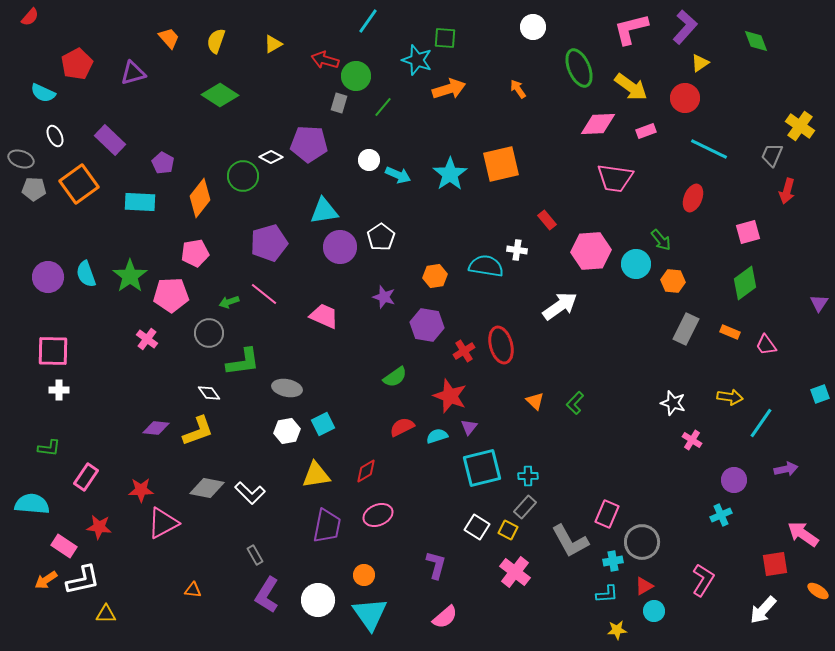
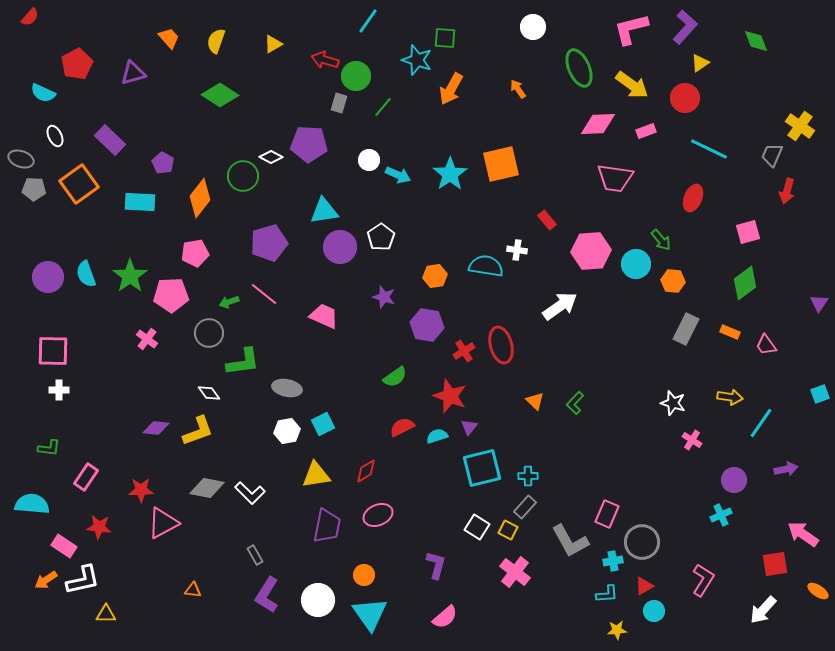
yellow arrow at (631, 87): moved 1 px right, 2 px up
orange arrow at (449, 89): moved 2 px right; rotated 136 degrees clockwise
